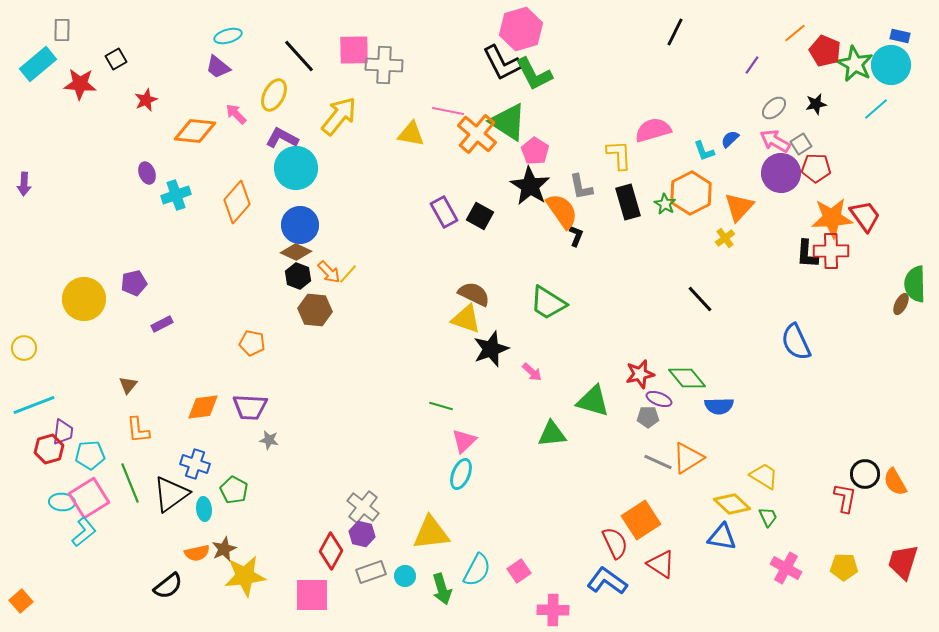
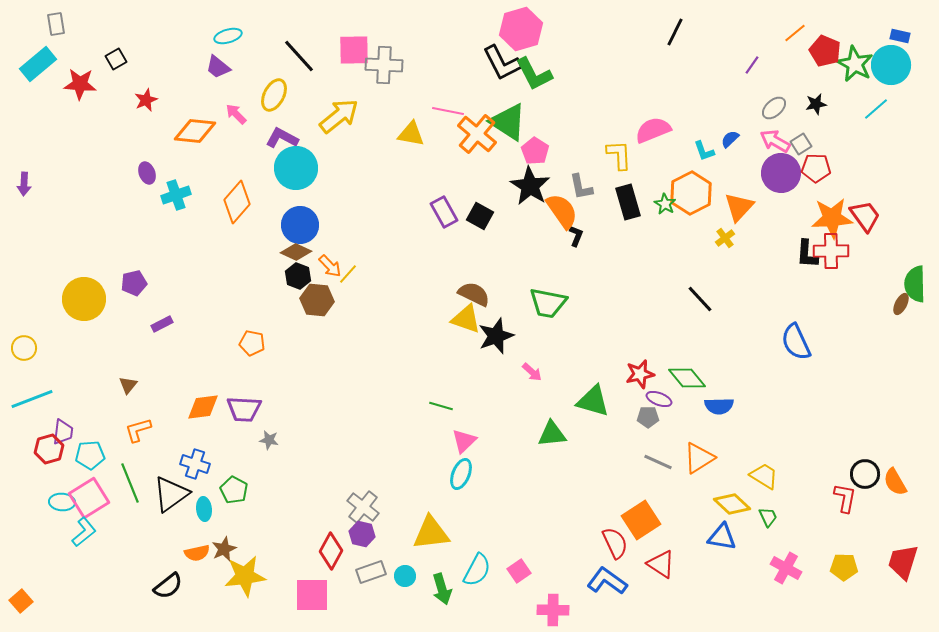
gray rectangle at (62, 30): moved 6 px left, 6 px up; rotated 10 degrees counterclockwise
yellow arrow at (339, 116): rotated 12 degrees clockwise
pink semicircle at (653, 130): rotated 6 degrees counterclockwise
orange arrow at (329, 272): moved 1 px right, 6 px up
green trapezoid at (548, 303): rotated 21 degrees counterclockwise
brown hexagon at (315, 310): moved 2 px right, 10 px up
black star at (491, 349): moved 5 px right, 13 px up
cyan line at (34, 405): moved 2 px left, 6 px up
purple trapezoid at (250, 407): moved 6 px left, 2 px down
orange L-shape at (138, 430): rotated 80 degrees clockwise
orange triangle at (688, 458): moved 11 px right
